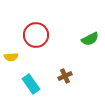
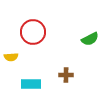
red circle: moved 3 px left, 3 px up
brown cross: moved 1 px right, 1 px up; rotated 24 degrees clockwise
cyan rectangle: rotated 54 degrees counterclockwise
